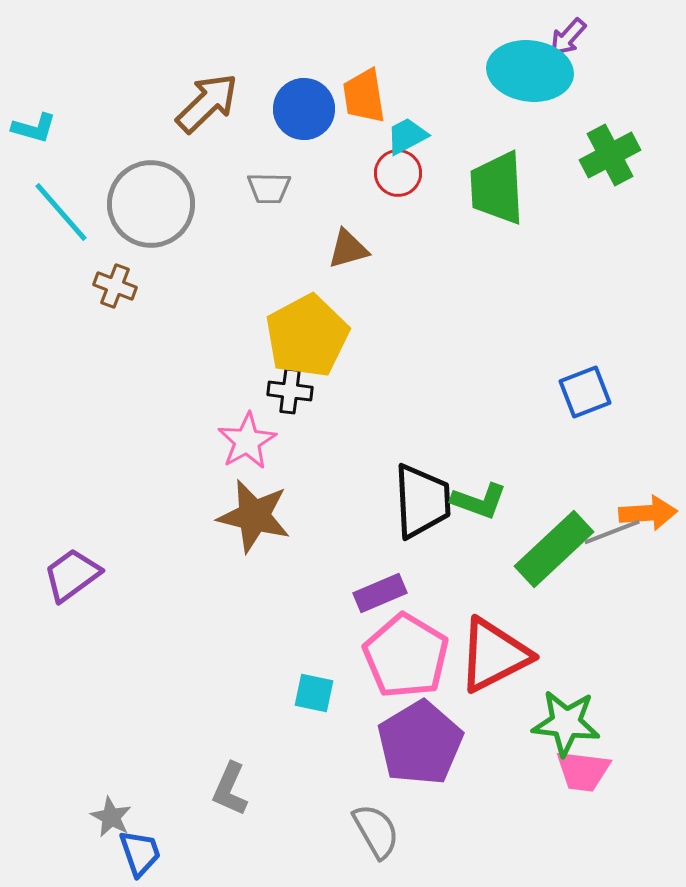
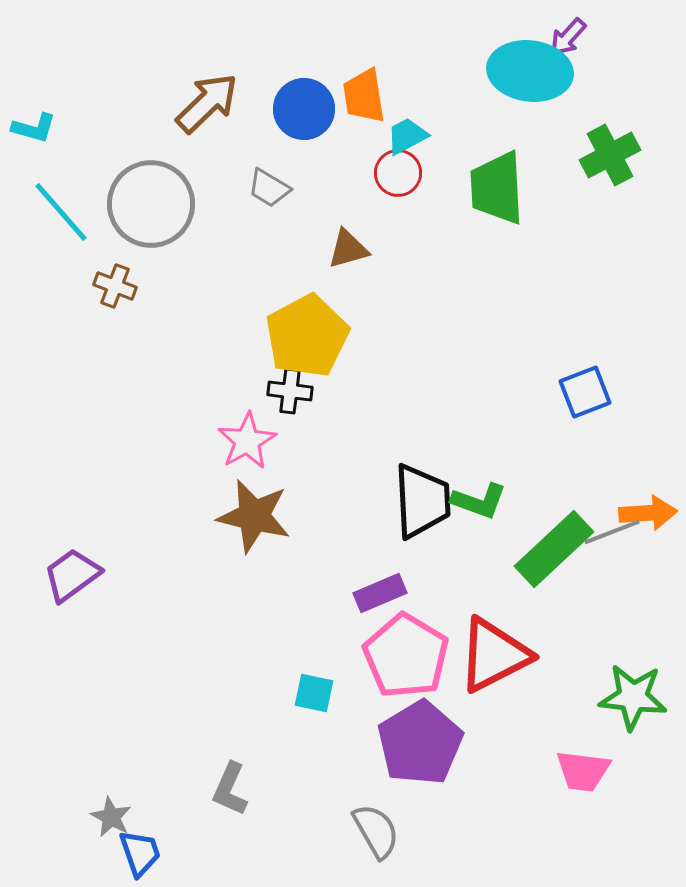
gray trapezoid: rotated 30 degrees clockwise
green star: moved 67 px right, 26 px up
